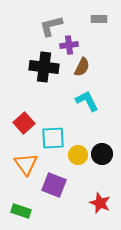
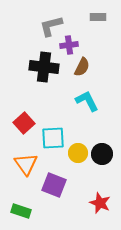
gray rectangle: moved 1 px left, 2 px up
yellow circle: moved 2 px up
